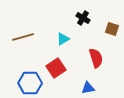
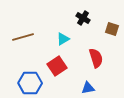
red square: moved 1 px right, 2 px up
